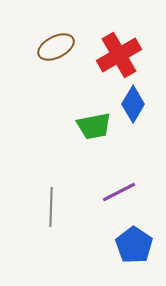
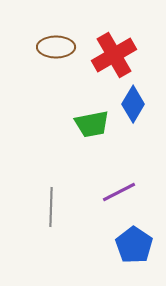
brown ellipse: rotated 27 degrees clockwise
red cross: moved 5 px left
green trapezoid: moved 2 px left, 2 px up
